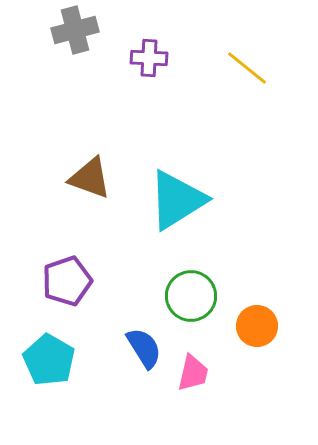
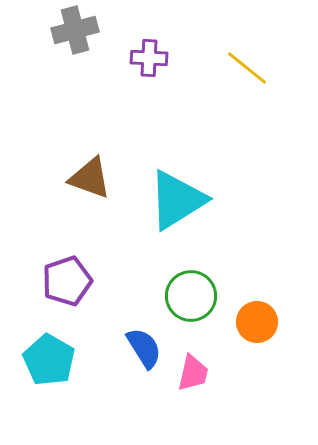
orange circle: moved 4 px up
